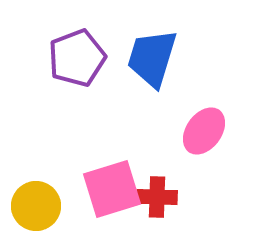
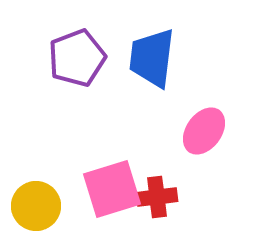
blue trapezoid: rotated 10 degrees counterclockwise
red cross: rotated 9 degrees counterclockwise
